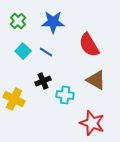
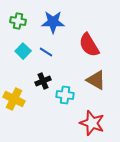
green cross: rotated 35 degrees counterclockwise
